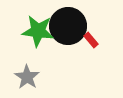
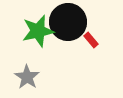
black circle: moved 4 px up
green star: rotated 20 degrees counterclockwise
